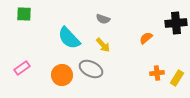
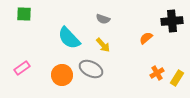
black cross: moved 4 px left, 2 px up
orange cross: rotated 24 degrees counterclockwise
